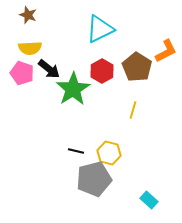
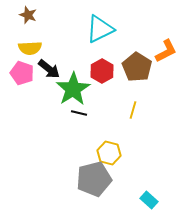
black line: moved 3 px right, 38 px up
